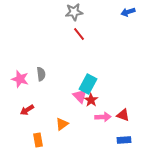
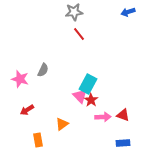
gray semicircle: moved 2 px right, 4 px up; rotated 32 degrees clockwise
blue rectangle: moved 1 px left, 3 px down
